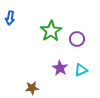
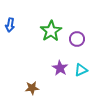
blue arrow: moved 7 px down
